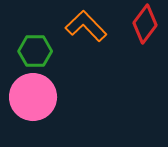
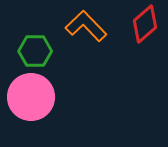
red diamond: rotated 12 degrees clockwise
pink circle: moved 2 px left
